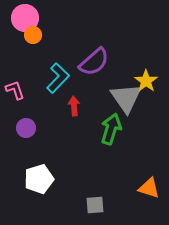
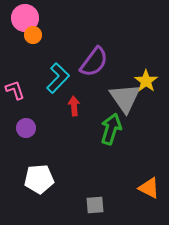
purple semicircle: rotated 12 degrees counterclockwise
gray triangle: moved 1 px left
white pentagon: rotated 12 degrees clockwise
orange triangle: rotated 10 degrees clockwise
